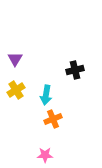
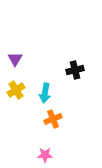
cyan arrow: moved 1 px left, 2 px up
